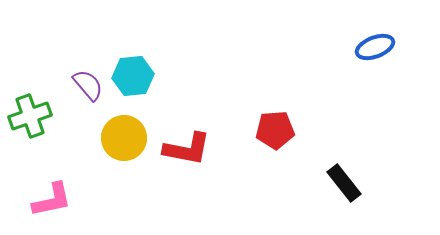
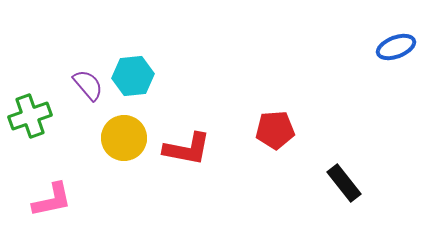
blue ellipse: moved 21 px right
